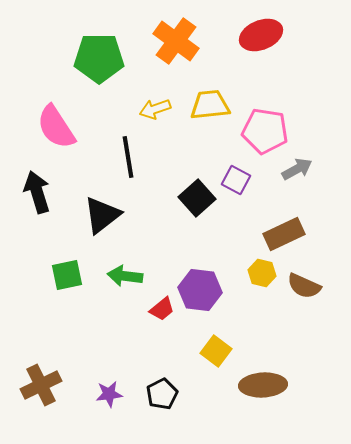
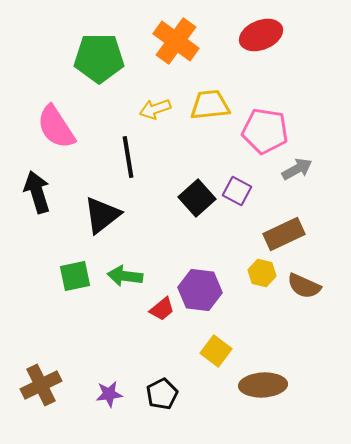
purple square: moved 1 px right, 11 px down
green square: moved 8 px right, 1 px down
